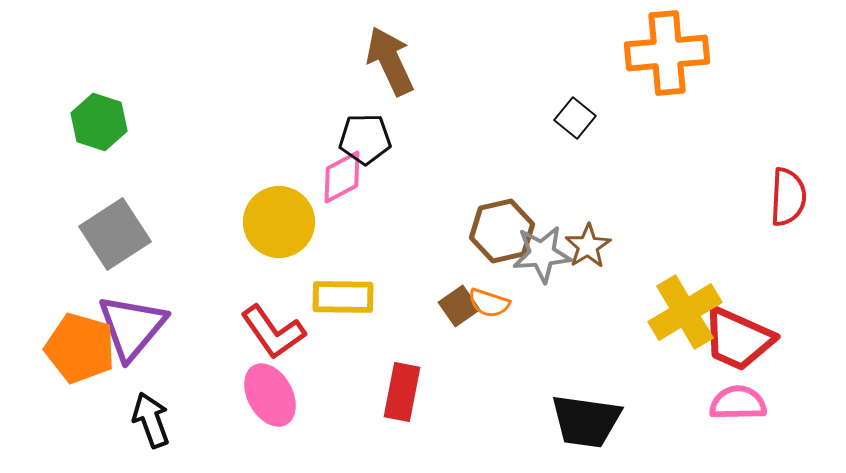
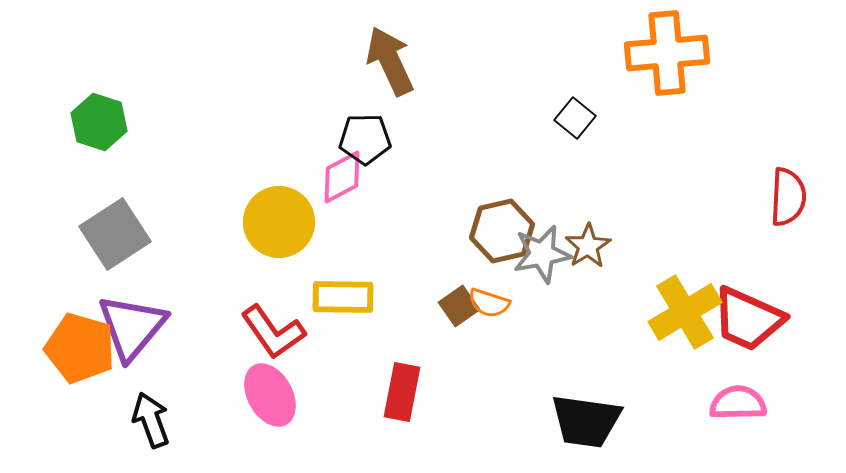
gray star: rotated 6 degrees counterclockwise
red trapezoid: moved 10 px right, 20 px up
